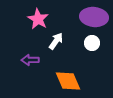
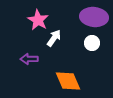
pink star: moved 1 px down
white arrow: moved 2 px left, 3 px up
purple arrow: moved 1 px left, 1 px up
